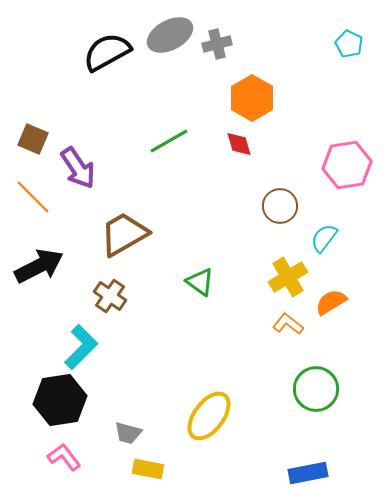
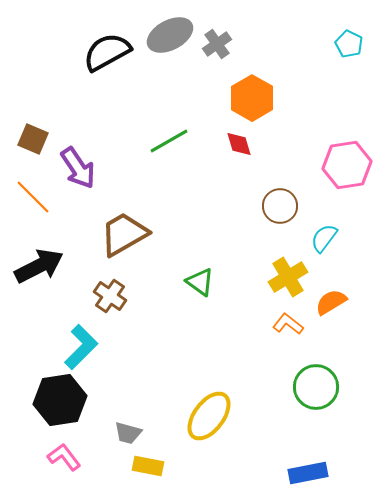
gray cross: rotated 20 degrees counterclockwise
green circle: moved 2 px up
yellow rectangle: moved 3 px up
